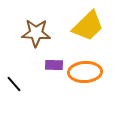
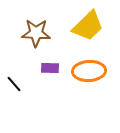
purple rectangle: moved 4 px left, 3 px down
orange ellipse: moved 4 px right, 1 px up
